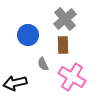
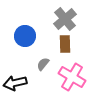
blue circle: moved 3 px left, 1 px down
brown rectangle: moved 2 px right, 1 px up
gray semicircle: rotated 64 degrees clockwise
